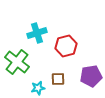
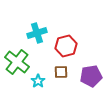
brown square: moved 3 px right, 7 px up
cyan star: moved 7 px up; rotated 24 degrees counterclockwise
